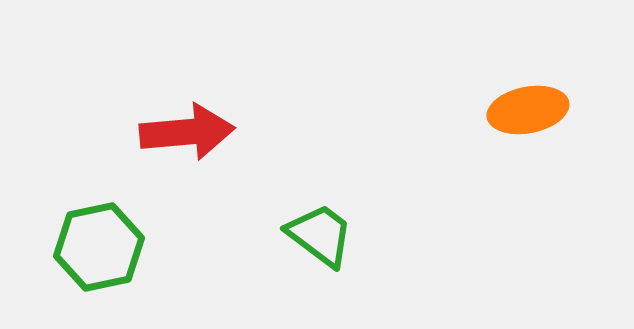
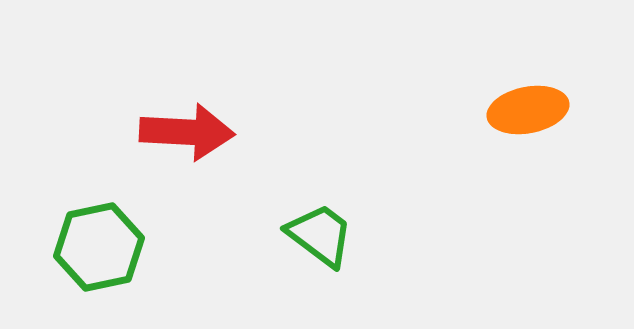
red arrow: rotated 8 degrees clockwise
